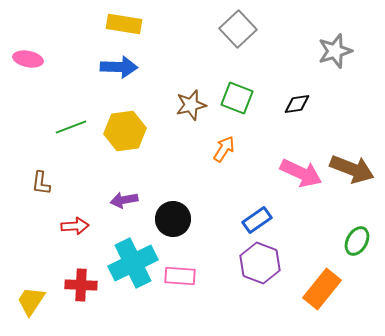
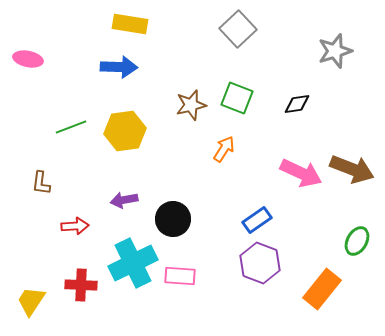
yellow rectangle: moved 6 px right
